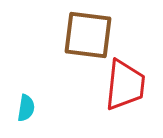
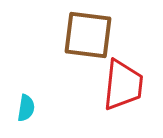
red trapezoid: moved 2 px left
